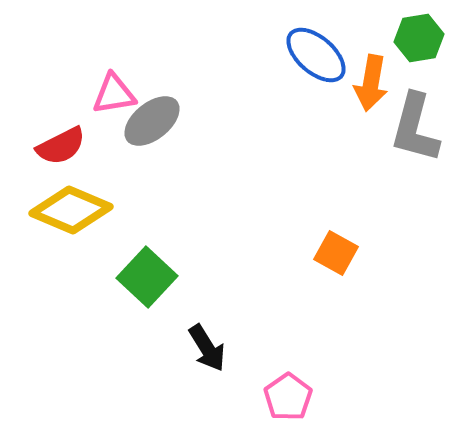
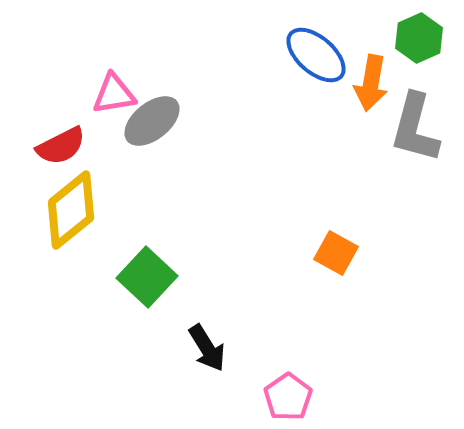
green hexagon: rotated 15 degrees counterclockwise
yellow diamond: rotated 62 degrees counterclockwise
